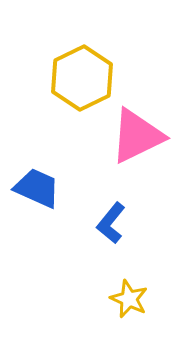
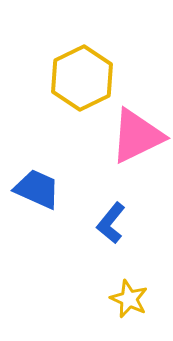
blue trapezoid: moved 1 px down
